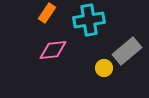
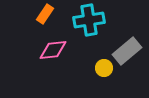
orange rectangle: moved 2 px left, 1 px down
